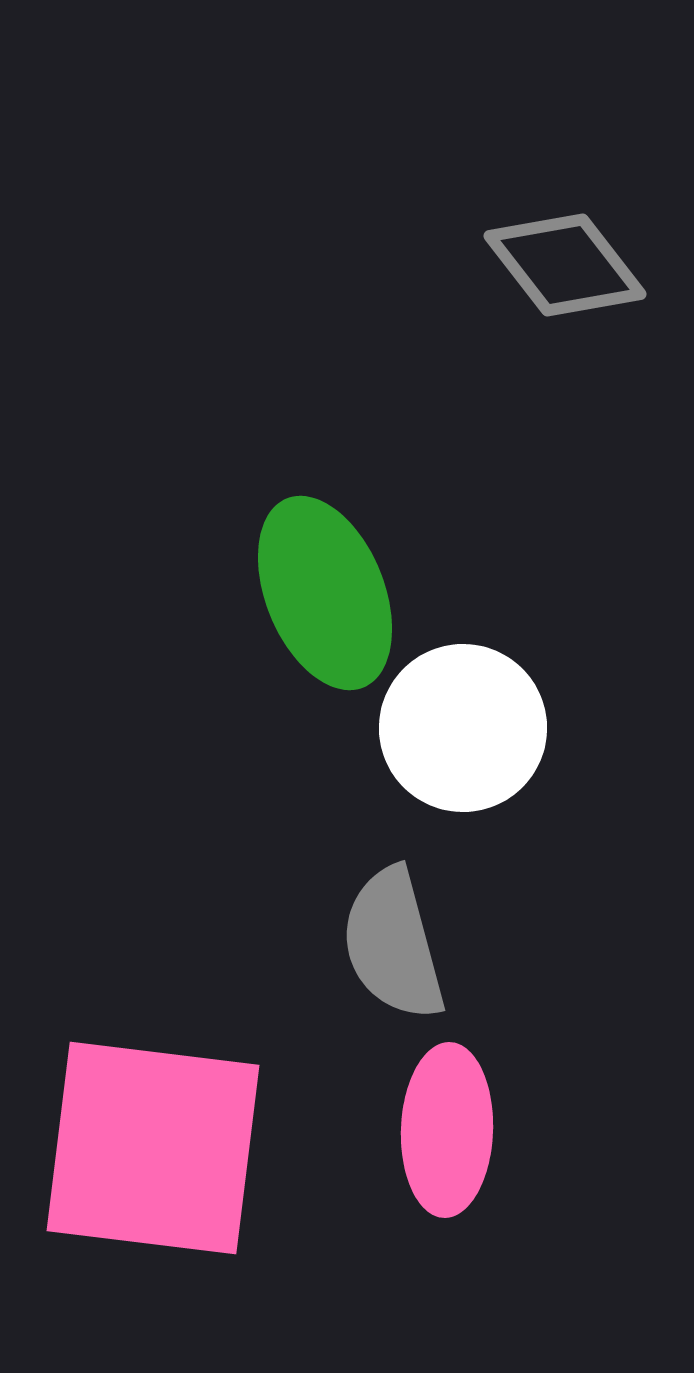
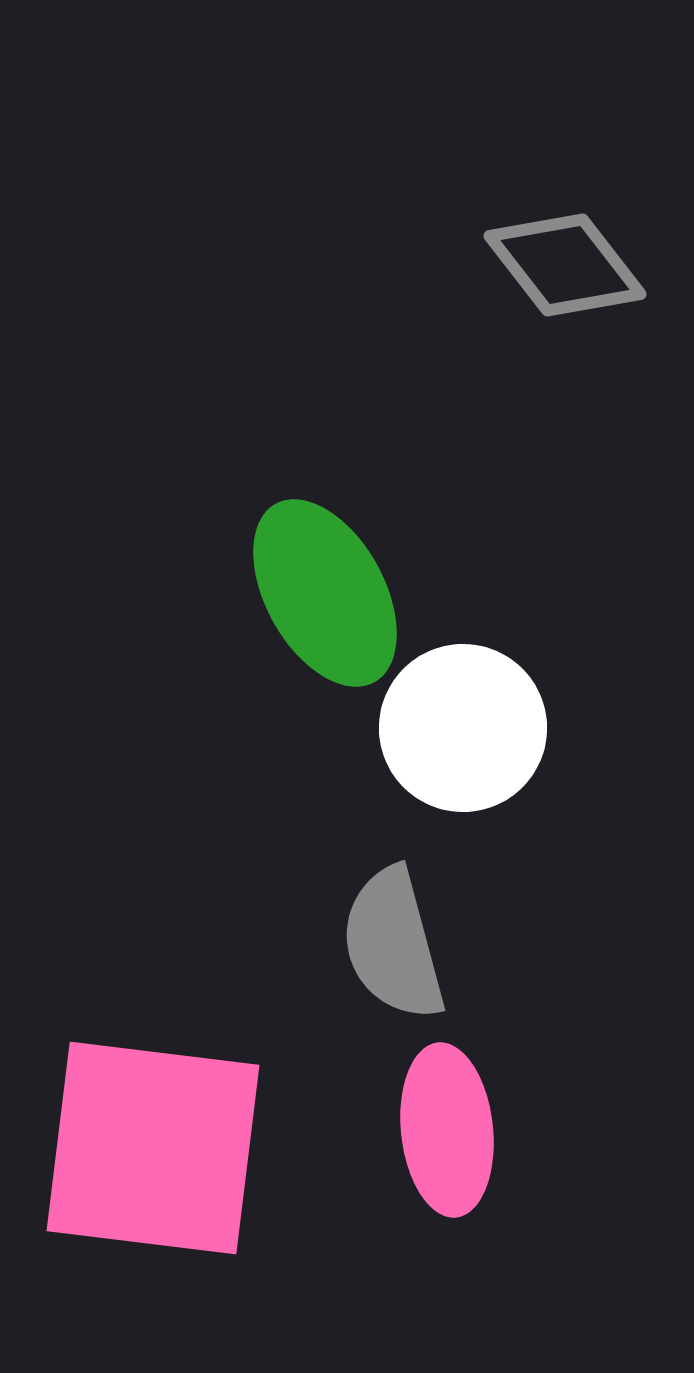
green ellipse: rotated 7 degrees counterclockwise
pink ellipse: rotated 8 degrees counterclockwise
